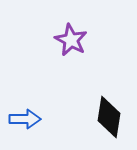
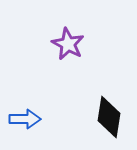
purple star: moved 3 px left, 4 px down
